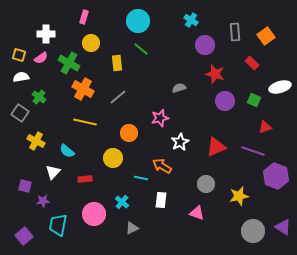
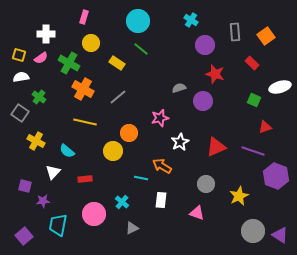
yellow rectangle at (117, 63): rotated 49 degrees counterclockwise
purple circle at (225, 101): moved 22 px left
yellow circle at (113, 158): moved 7 px up
yellow star at (239, 196): rotated 12 degrees counterclockwise
purple triangle at (283, 227): moved 3 px left, 8 px down
